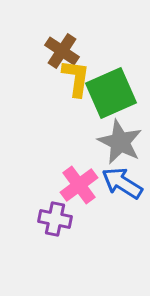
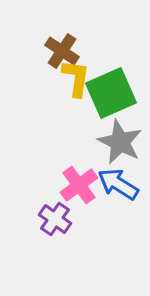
blue arrow: moved 4 px left, 1 px down
purple cross: rotated 24 degrees clockwise
